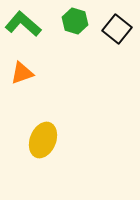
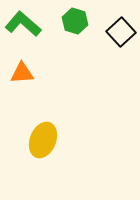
black square: moved 4 px right, 3 px down; rotated 8 degrees clockwise
orange triangle: rotated 15 degrees clockwise
